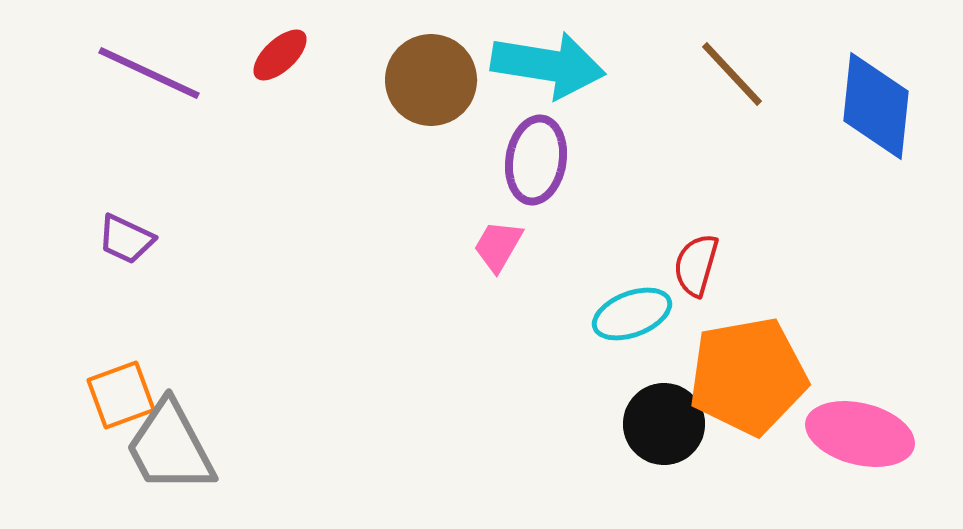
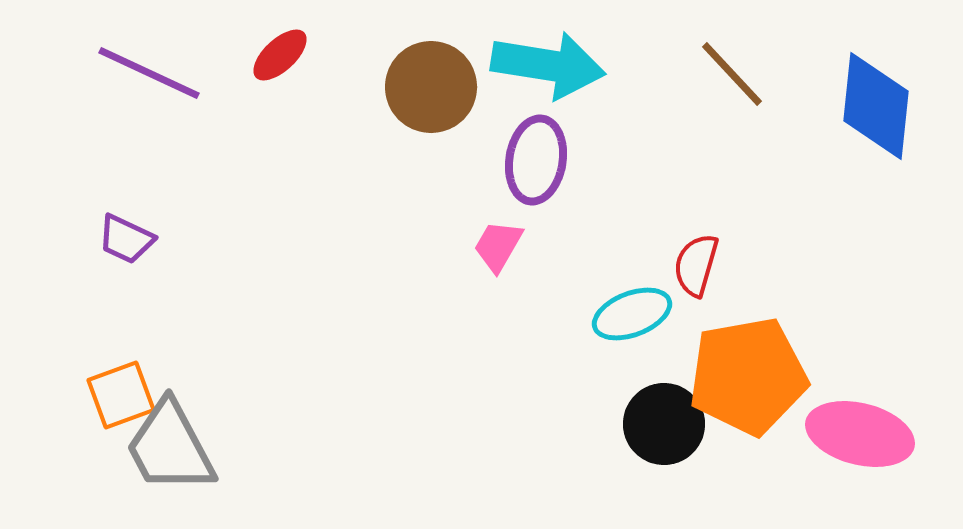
brown circle: moved 7 px down
